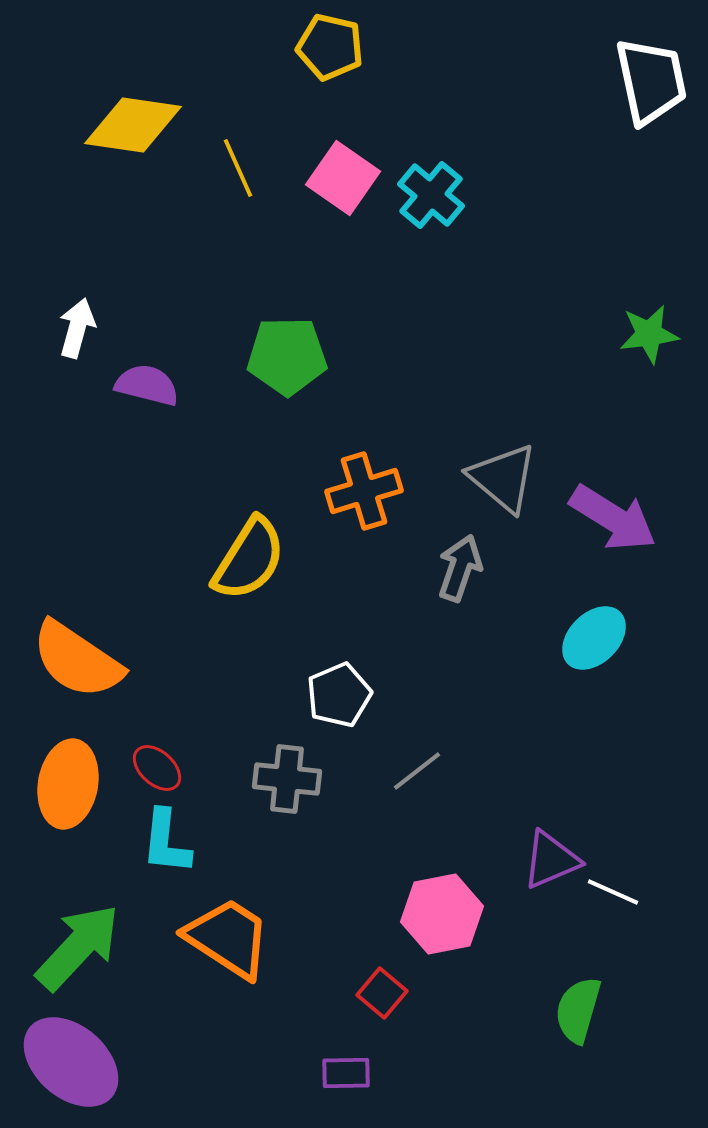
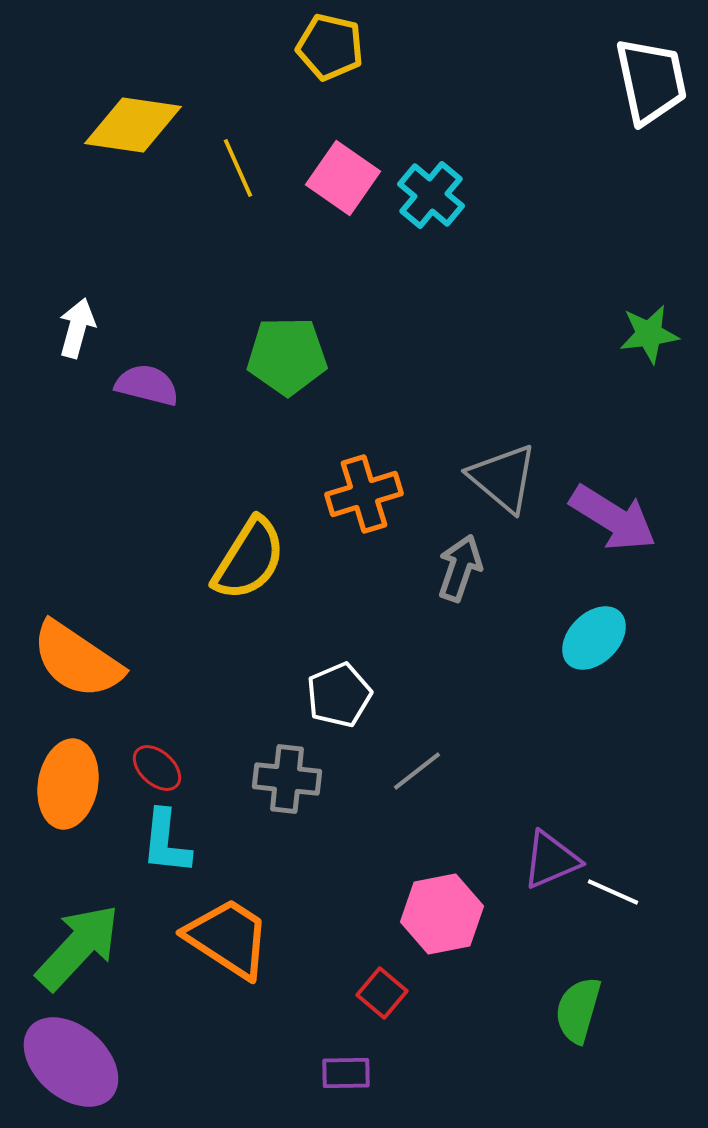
orange cross: moved 3 px down
